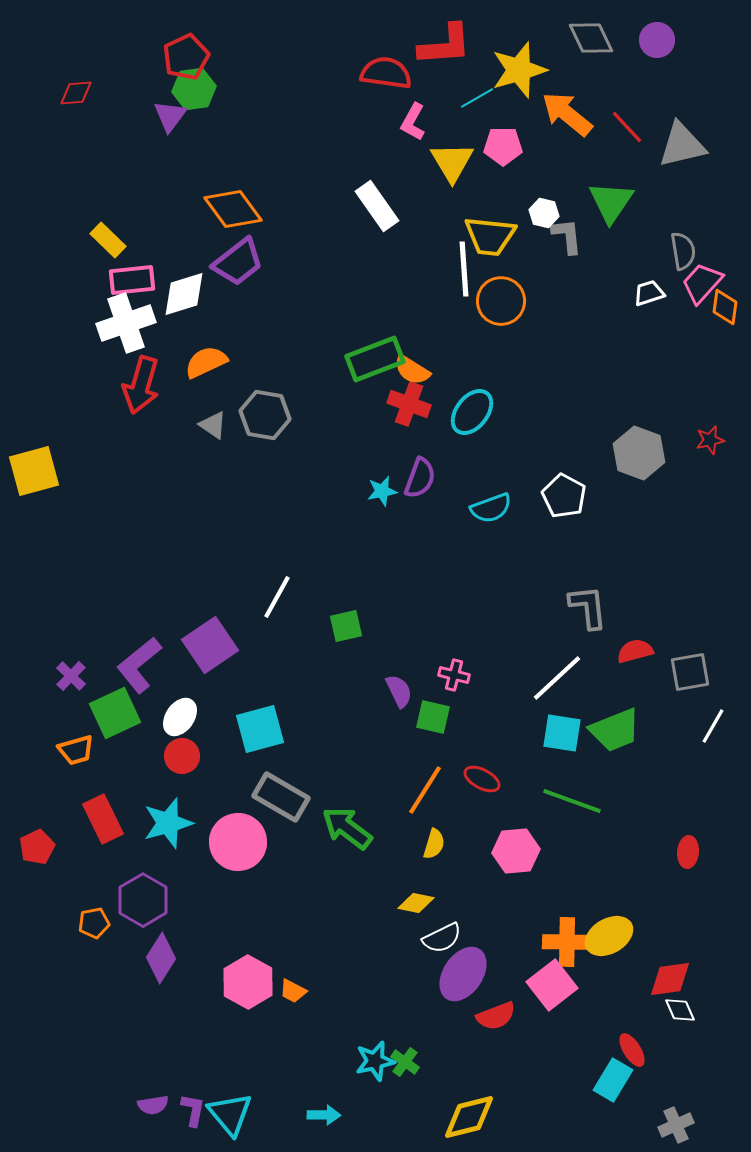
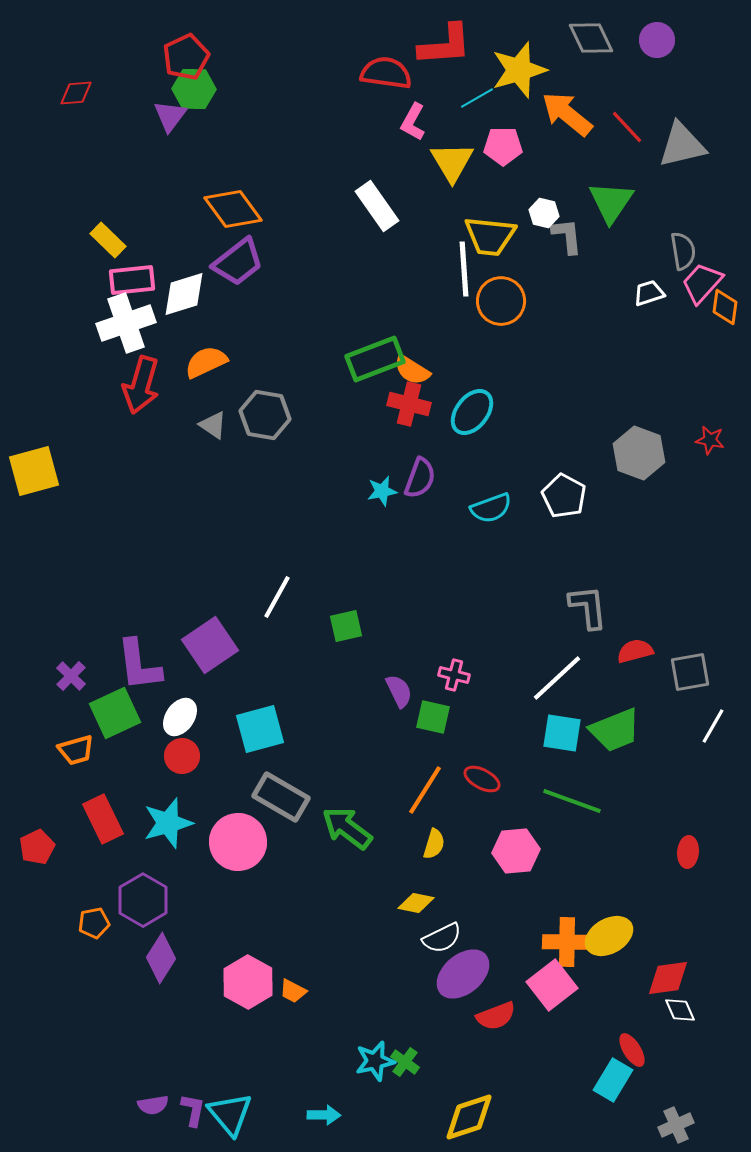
green hexagon at (194, 89): rotated 9 degrees clockwise
red cross at (409, 404): rotated 6 degrees counterclockwise
red star at (710, 440): rotated 24 degrees clockwise
purple L-shape at (139, 665): rotated 58 degrees counterclockwise
purple ellipse at (463, 974): rotated 16 degrees clockwise
red diamond at (670, 979): moved 2 px left, 1 px up
yellow diamond at (469, 1117): rotated 4 degrees counterclockwise
